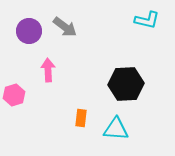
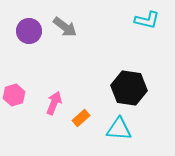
pink arrow: moved 6 px right, 33 px down; rotated 25 degrees clockwise
black hexagon: moved 3 px right, 4 px down; rotated 12 degrees clockwise
orange rectangle: rotated 42 degrees clockwise
cyan triangle: moved 3 px right
